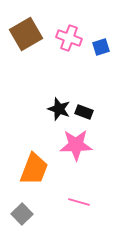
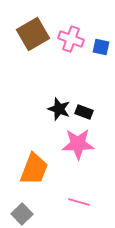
brown square: moved 7 px right
pink cross: moved 2 px right, 1 px down
blue square: rotated 30 degrees clockwise
pink star: moved 2 px right, 1 px up
